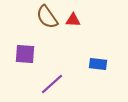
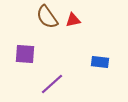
red triangle: rotated 14 degrees counterclockwise
blue rectangle: moved 2 px right, 2 px up
